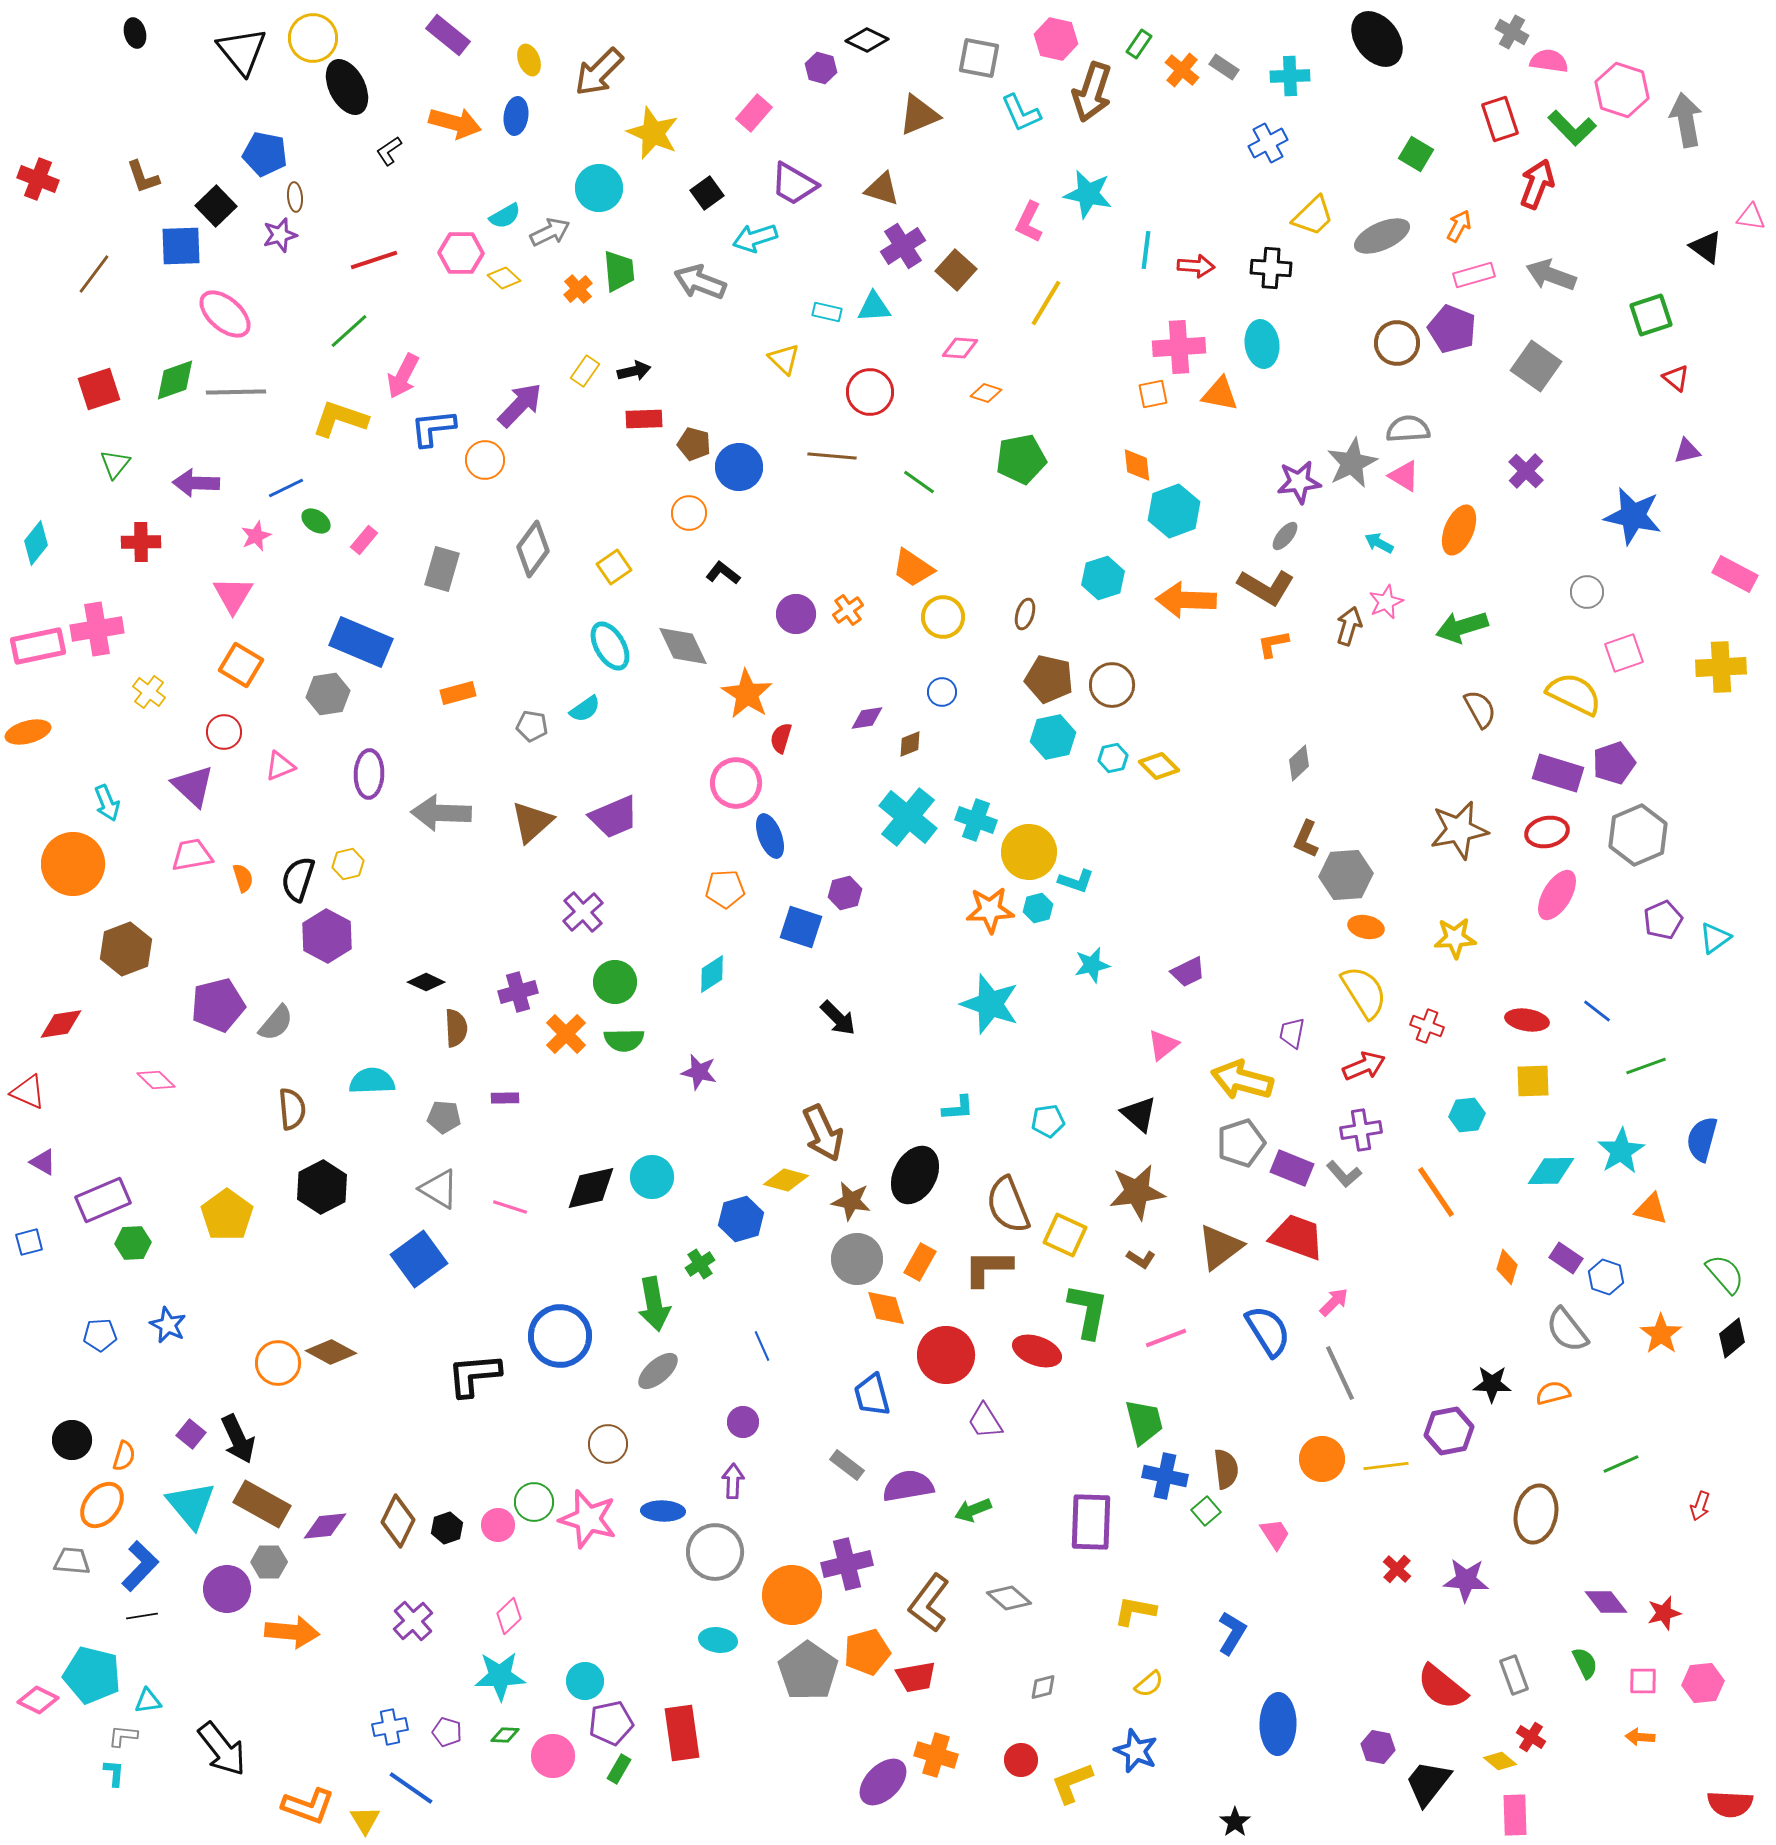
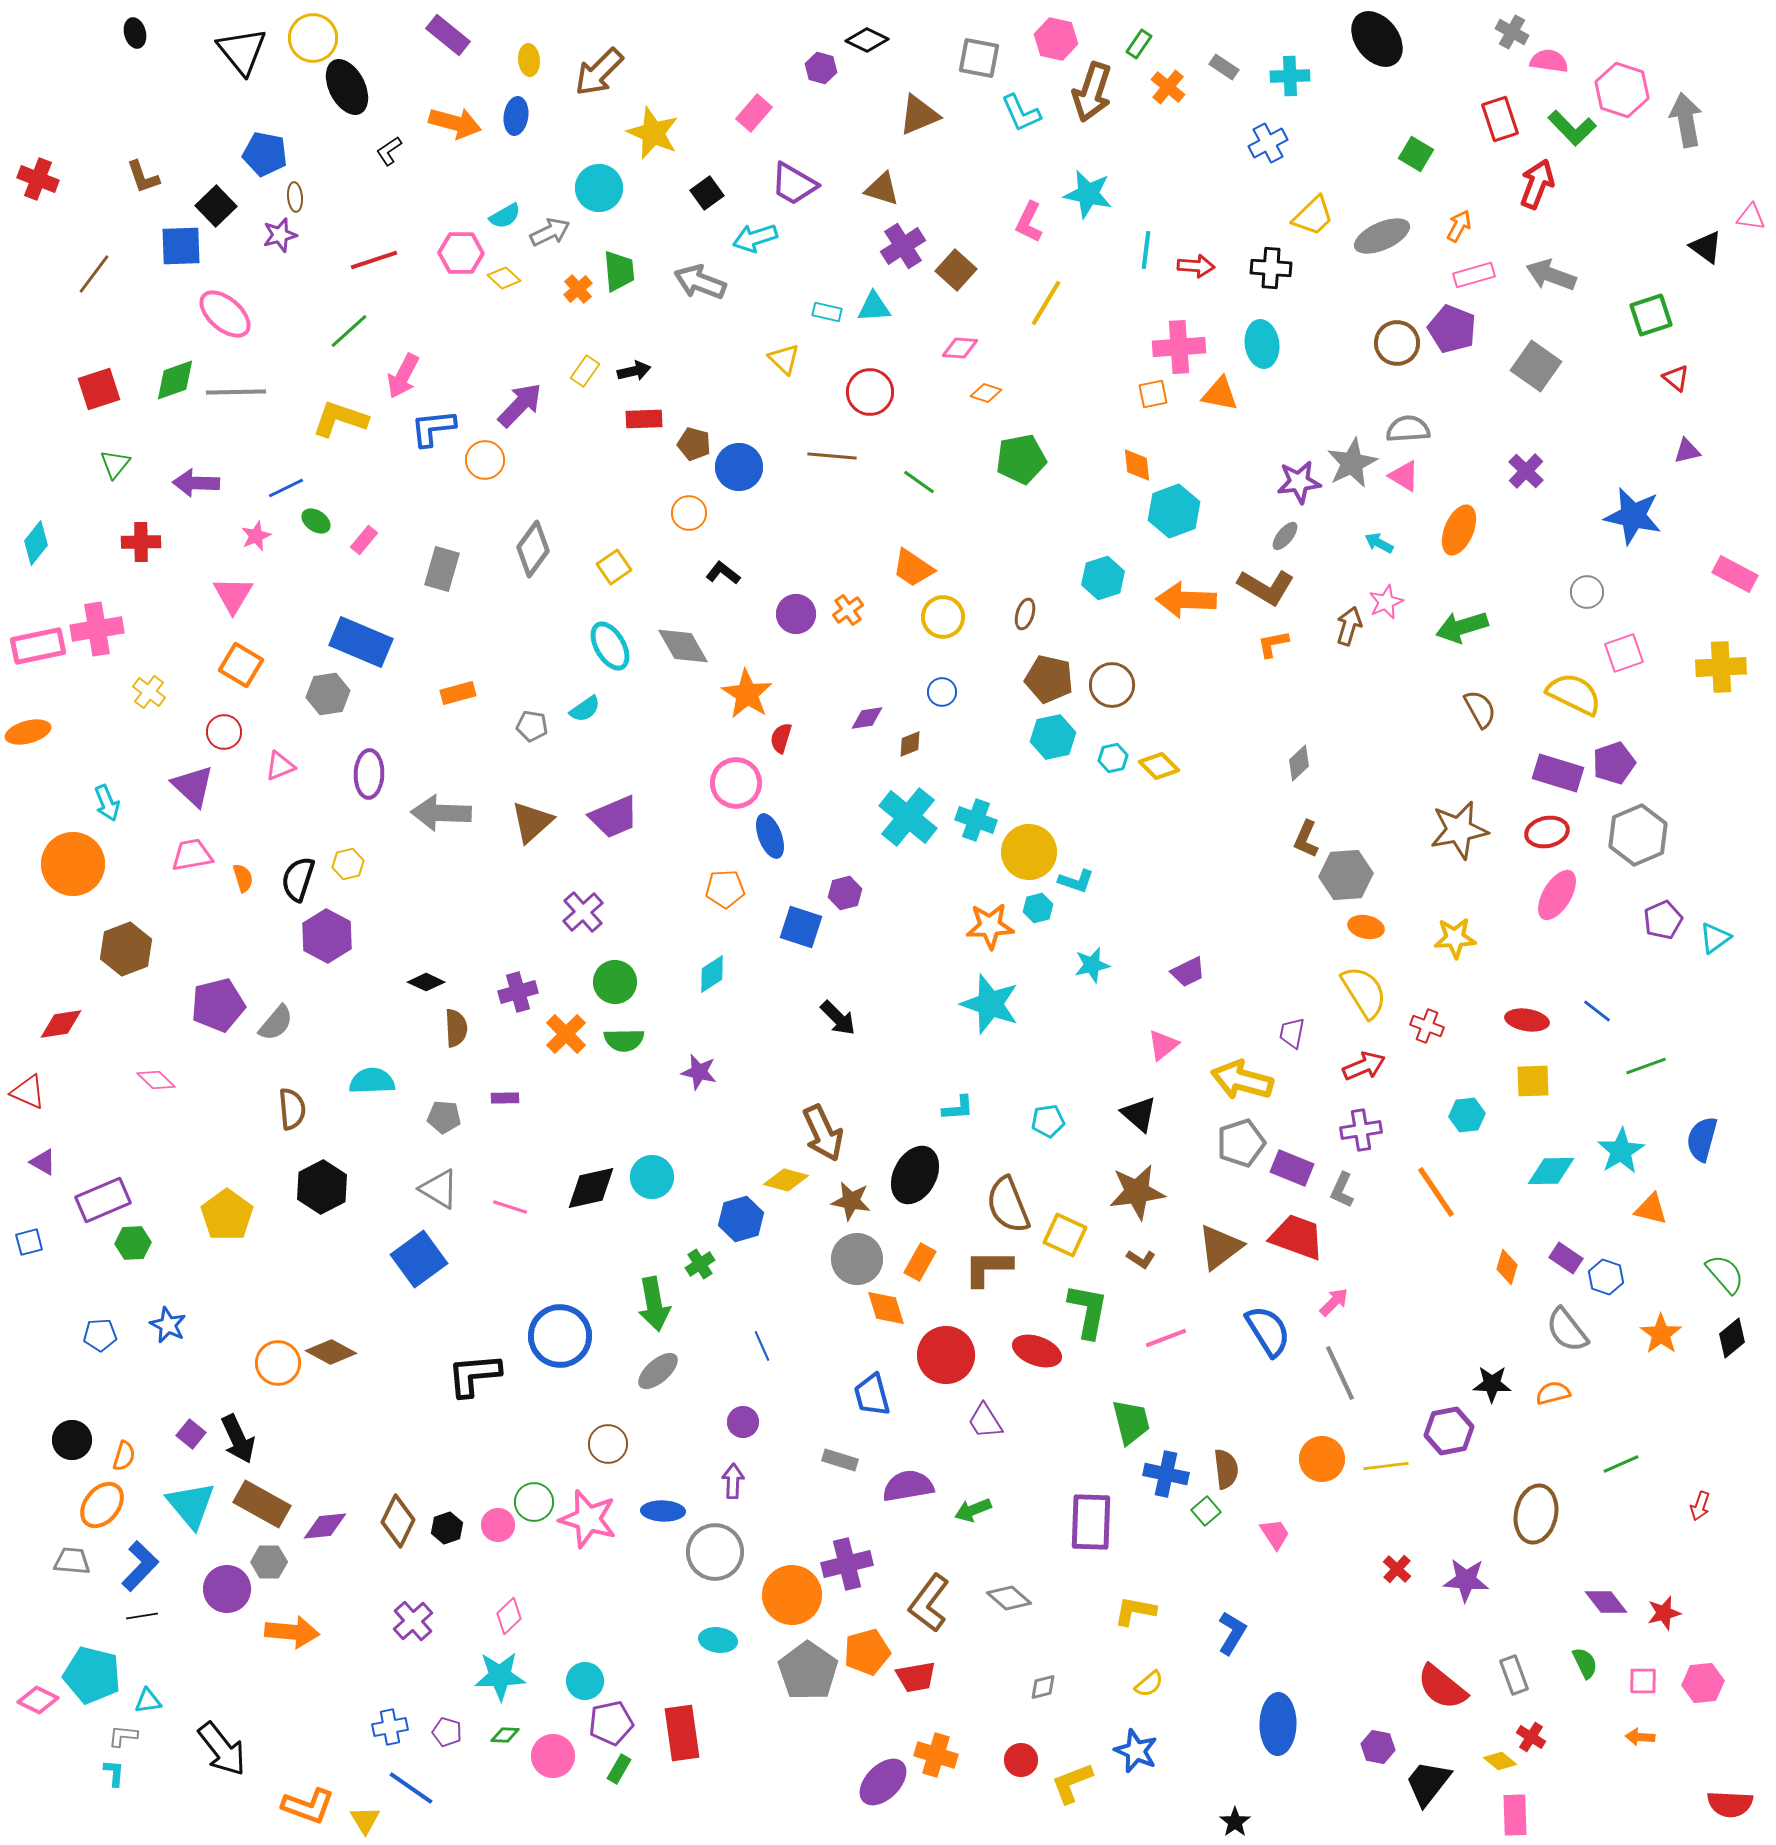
yellow ellipse at (529, 60): rotated 16 degrees clockwise
orange cross at (1182, 70): moved 14 px left, 17 px down
gray diamond at (683, 646): rotated 4 degrees counterclockwise
orange star at (990, 910): moved 16 px down
gray L-shape at (1344, 1174): moved 2 px left, 16 px down; rotated 66 degrees clockwise
green trapezoid at (1144, 1422): moved 13 px left
gray rectangle at (847, 1465): moved 7 px left, 5 px up; rotated 20 degrees counterclockwise
blue cross at (1165, 1476): moved 1 px right, 2 px up
